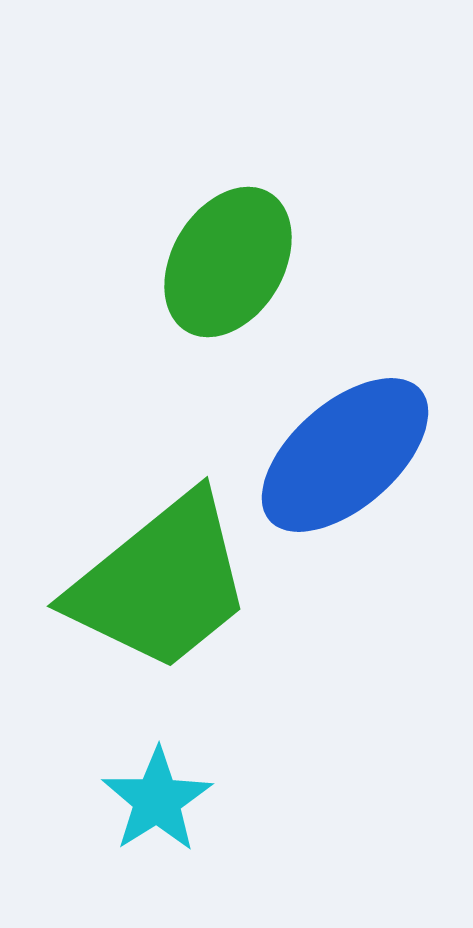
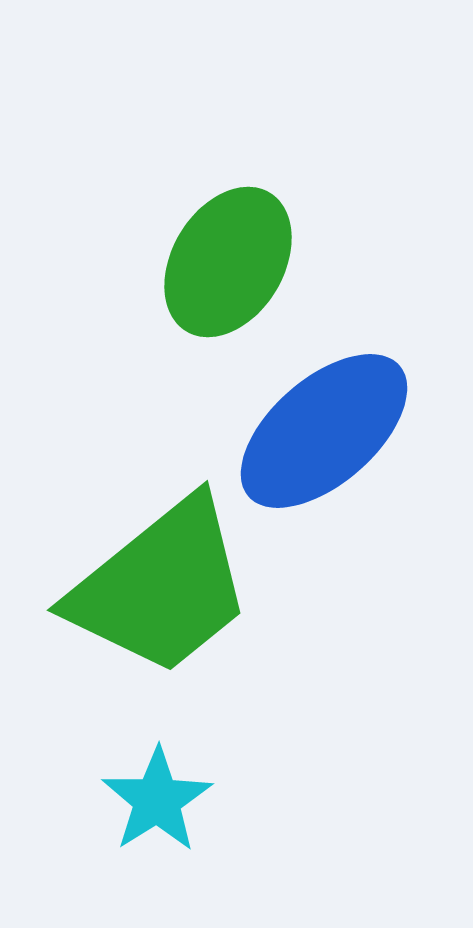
blue ellipse: moved 21 px left, 24 px up
green trapezoid: moved 4 px down
